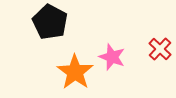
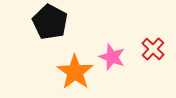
red cross: moved 7 px left
